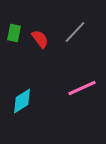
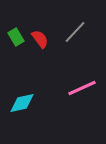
green rectangle: moved 2 px right, 4 px down; rotated 42 degrees counterclockwise
cyan diamond: moved 2 px down; rotated 20 degrees clockwise
